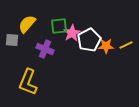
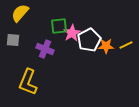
yellow semicircle: moved 7 px left, 11 px up
gray square: moved 1 px right
